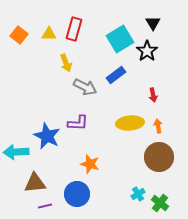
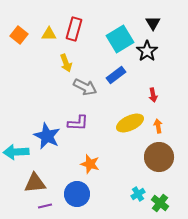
yellow ellipse: rotated 20 degrees counterclockwise
